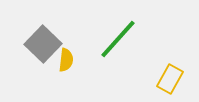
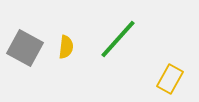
gray square: moved 18 px left, 4 px down; rotated 15 degrees counterclockwise
yellow semicircle: moved 13 px up
